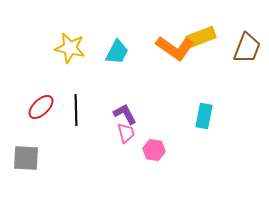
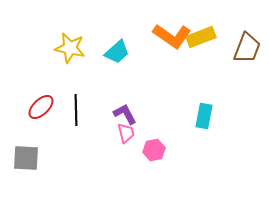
orange L-shape: moved 3 px left, 12 px up
cyan trapezoid: rotated 20 degrees clockwise
pink hexagon: rotated 20 degrees counterclockwise
